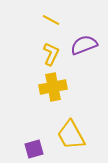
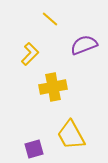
yellow line: moved 1 px left, 1 px up; rotated 12 degrees clockwise
yellow L-shape: moved 21 px left; rotated 20 degrees clockwise
